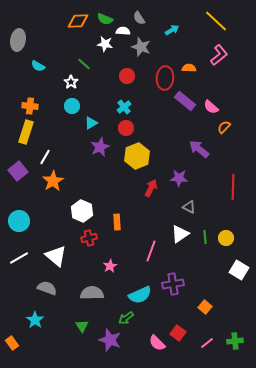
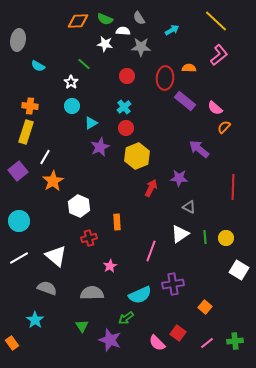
gray star at (141, 47): rotated 18 degrees counterclockwise
pink semicircle at (211, 107): moved 4 px right, 1 px down
white hexagon at (82, 211): moved 3 px left, 5 px up
